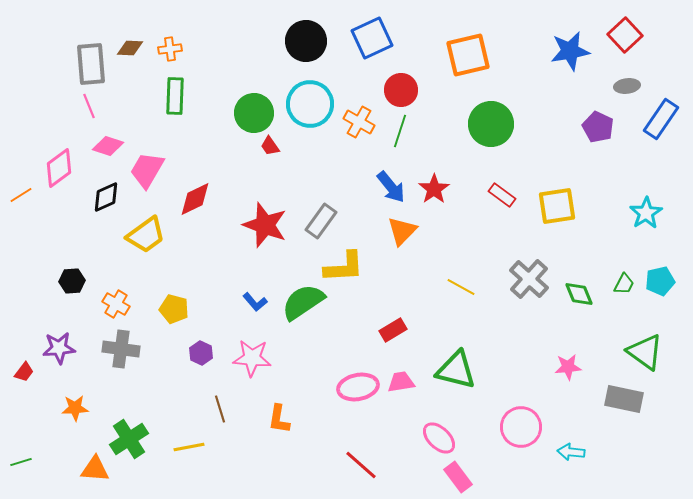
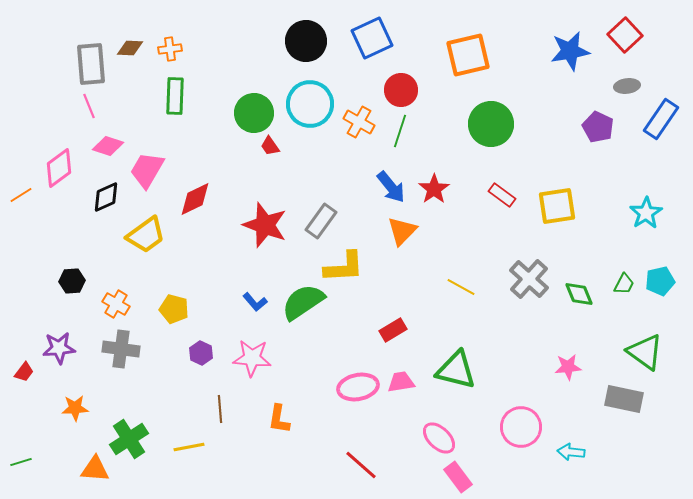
brown line at (220, 409): rotated 12 degrees clockwise
